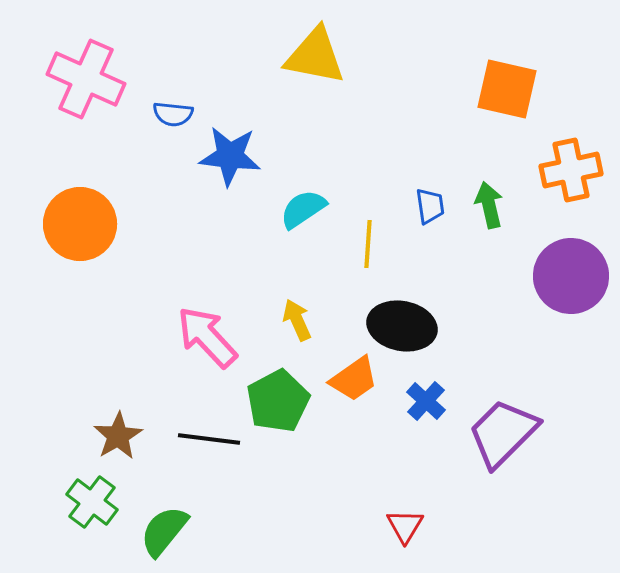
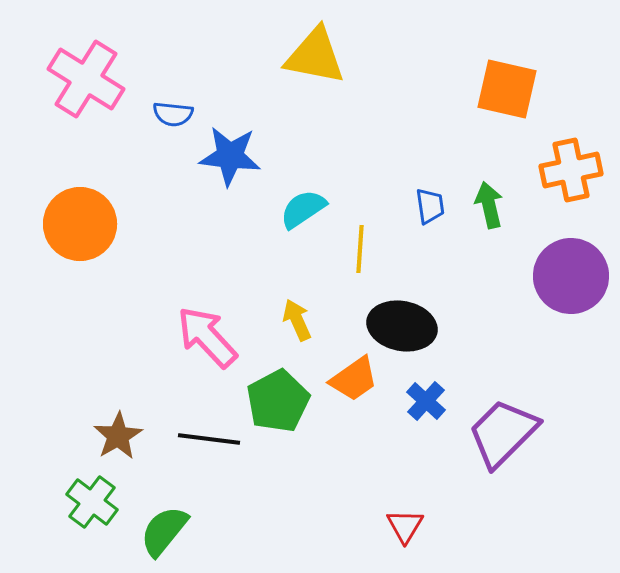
pink cross: rotated 8 degrees clockwise
yellow line: moved 8 px left, 5 px down
